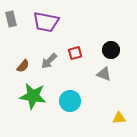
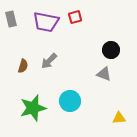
red square: moved 36 px up
brown semicircle: rotated 24 degrees counterclockwise
green star: moved 12 px down; rotated 24 degrees counterclockwise
